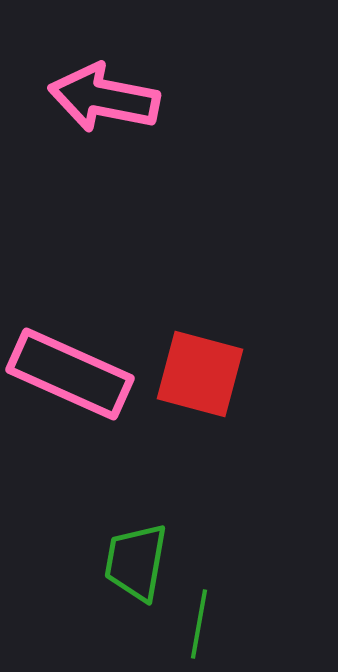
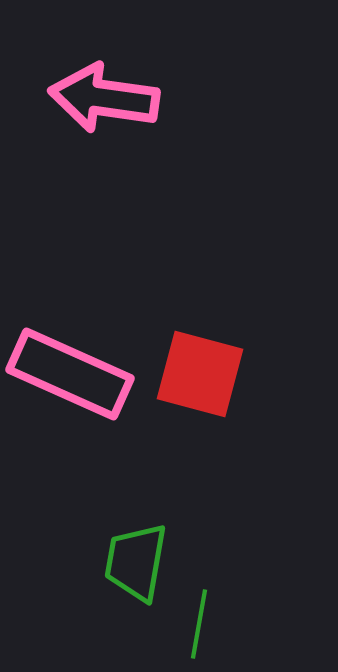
pink arrow: rotated 3 degrees counterclockwise
